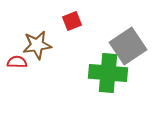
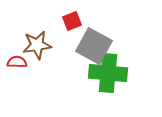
gray square: moved 34 px left; rotated 27 degrees counterclockwise
